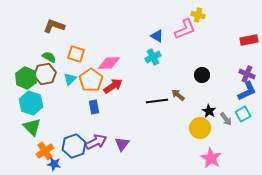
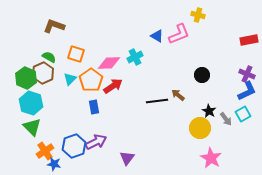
pink L-shape: moved 6 px left, 5 px down
cyan cross: moved 18 px left
brown hexagon: moved 2 px left, 1 px up; rotated 15 degrees counterclockwise
purple triangle: moved 5 px right, 14 px down
